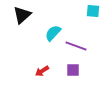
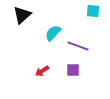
purple line: moved 2 px right
